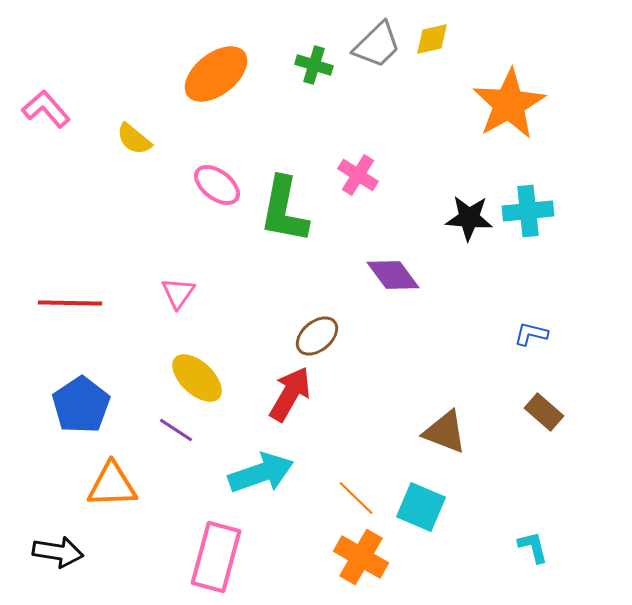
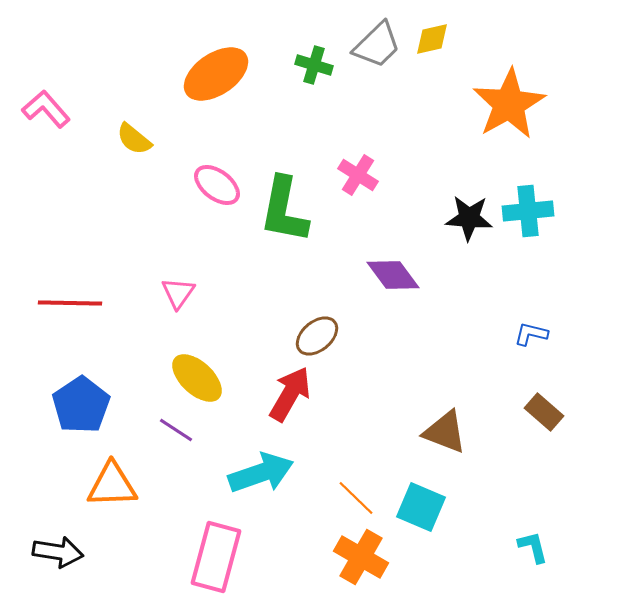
orange ellipse: rotated 4 degrees clockwise
